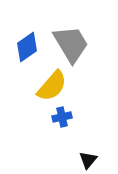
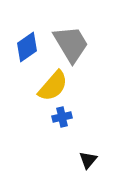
yellow semicircle: moved 1 px right
